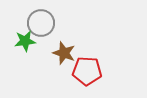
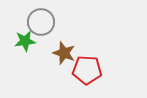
gray circle: moved 1 px up
red pentagon: moved 1 px up
